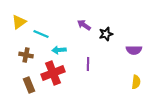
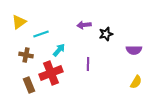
purple arrow: rotated 40 degrees counterclockwise
cyan line: rotated 42 degrees counterclockwise
cyan arrow: rotated 136 degrees clockwise
red cross: moved 2 px left
yellow semicircle: rotated 24 degrees clockwise
